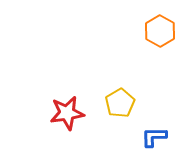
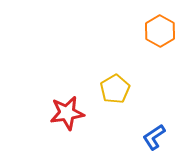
yellow pentagon: moved 5 px left, 14 px up
blue L-shape: rotated 32 degrees counterclockwise
